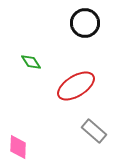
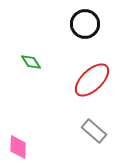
black circle: moved 1 px down
red ellipse: moved 16 px right, 6 px up; rotated 12 degrees counterclockwise
